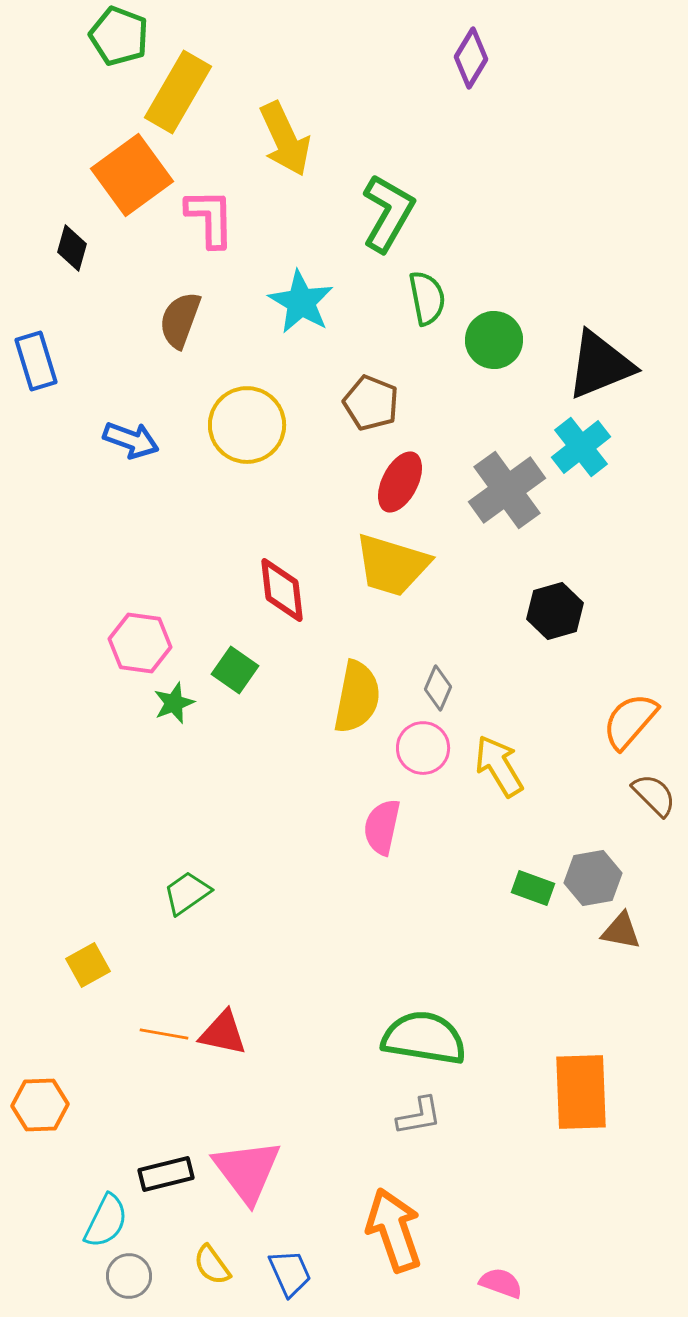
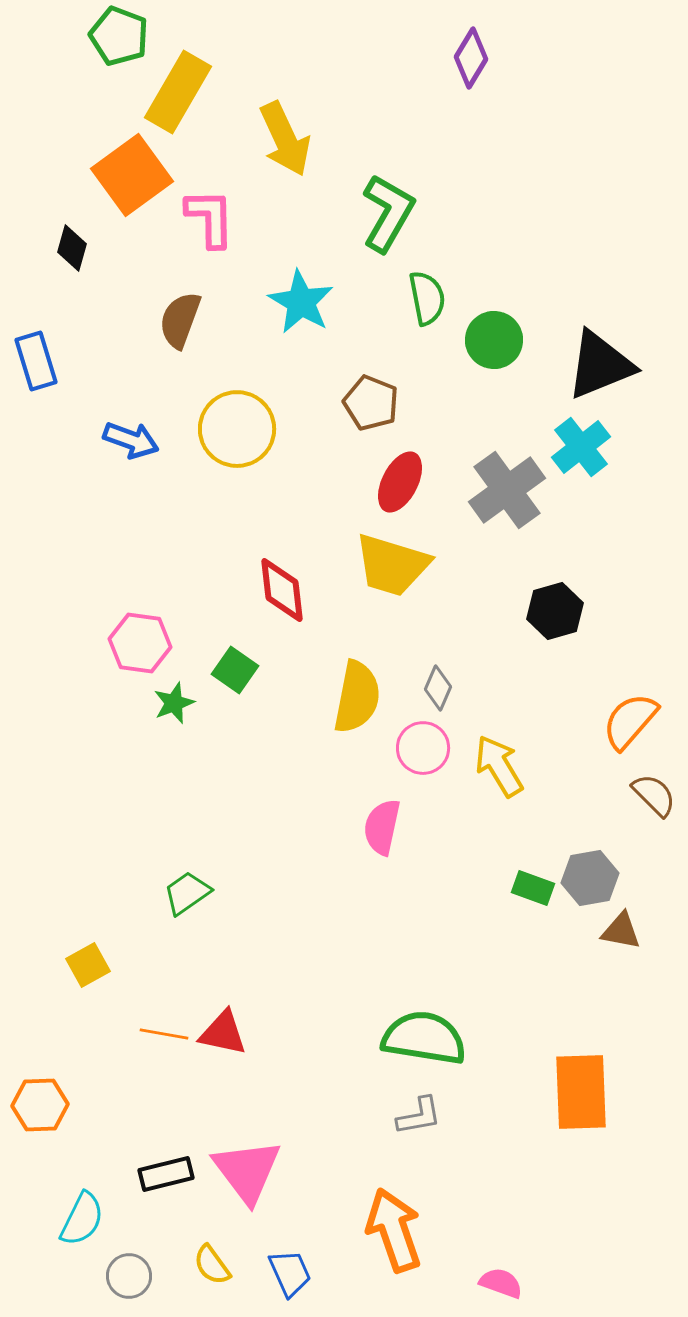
yellow circle at (247, 425): moved 10 px left, 4 px down
gray hexagon at (593, 878): moved 3 px left
cyan semicircle at (106, 1221): moved 24 px left, 2 px up
